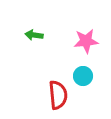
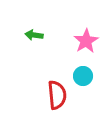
pink star: rotated 25 degrees counterclockwise
red semicircle: moved 1 px left
